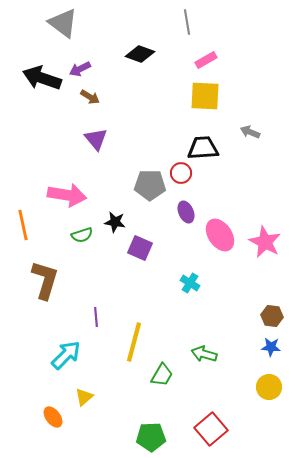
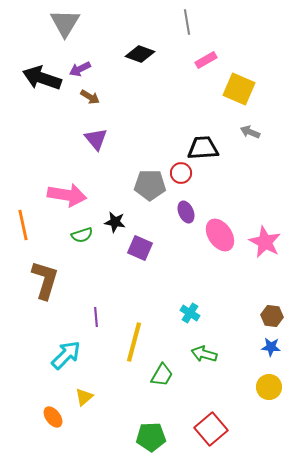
gray triangle: moved 2 px right; rotated 24 degrees clockwise
yellow square: moved 34 px right, 7 px up; rotated 20 degrees clockwise
cyan cross: moved 30 px down
